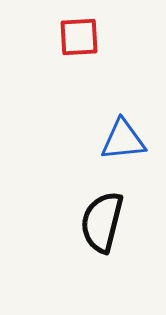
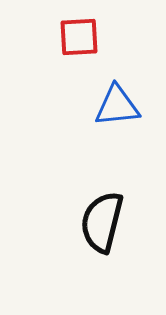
blue triangle: moved 6 px left, 34 px up
